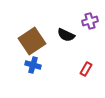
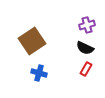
purple cross: moved 3 px left, 4 px down
black semicircle: moved 19 px right, 13 px down
blue cross: moved 6 px right, 8 px down
